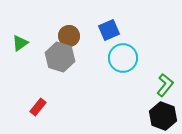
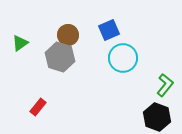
brown circle: moved 1 px left, 1 px up
black hexagon: moved 6 px left, 1 px down
